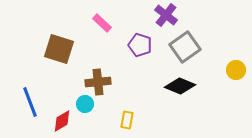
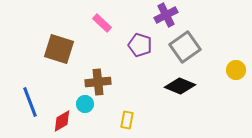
purple cross: rotated 25 degrees clockwise
